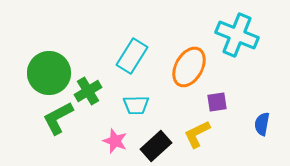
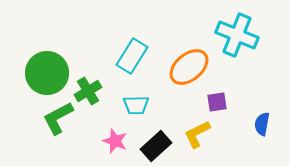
orange ellipse: rotated 21 degrees clockwise
green circle: moved 2 px left
